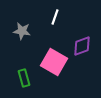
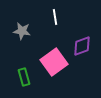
white line: rotated 28 degrees counterclockwise
pink square: rotated 24 degrees clockwise
green rectangle: moved 1 px up
